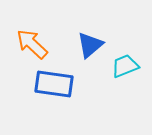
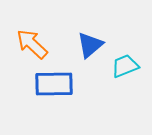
blue rectangle: rotated 9 degrees counterclockwise
